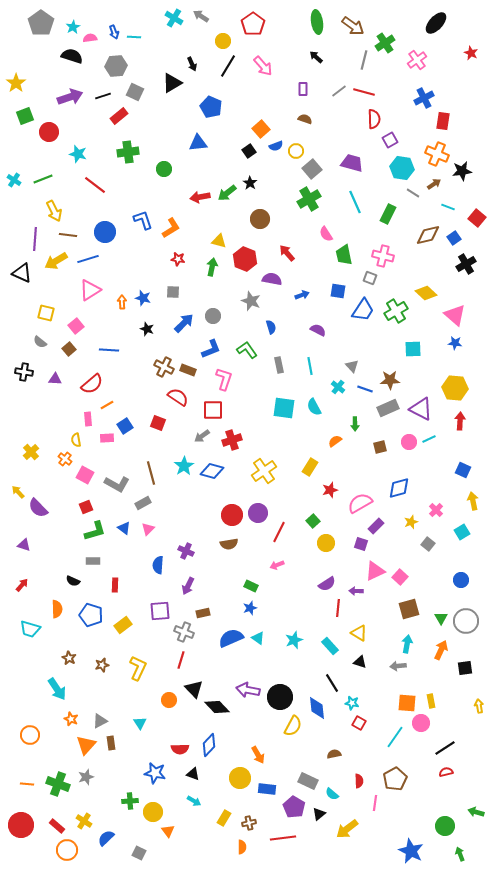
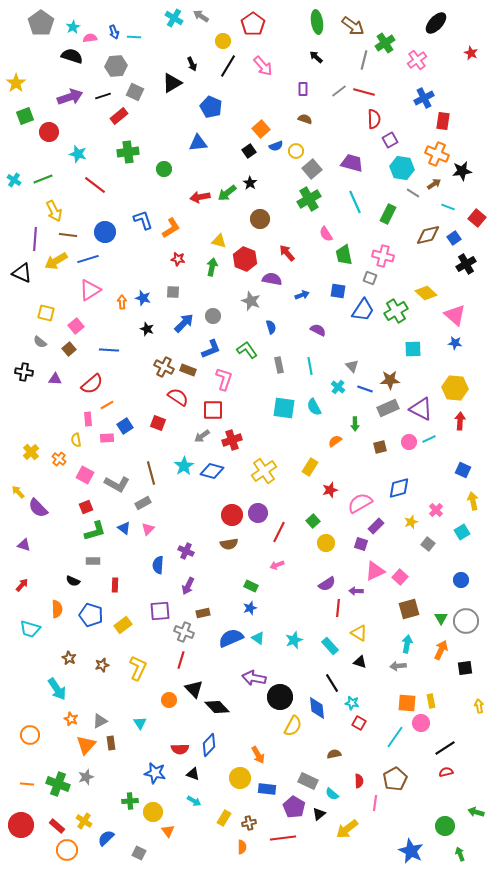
orange cross at (65, 459): moved 6 px left
purple arrow at (248, 690): moved 6 px right, 12 px up
